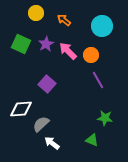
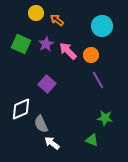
orange arrow: moved 7 px left
white diamond: rotated 20 degrees counterclockwise
gray semicircle: rotated 72 degrees counterclockwise
